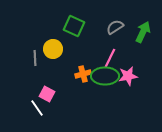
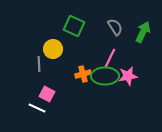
gray semicircle: rotated 90 degrees clockwise
gray line: moved 4 px right, 6 px down
white line: rotated 30 degrees counterclockwise
